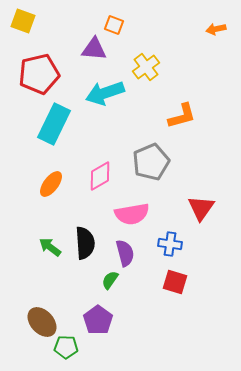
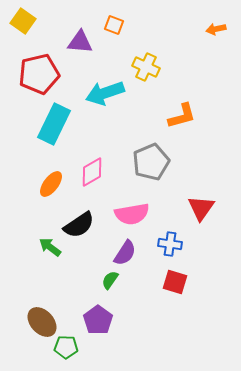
yellow square: rotated 15 degrees clockwise
purple triangle: moved 14 px left, 7 px up
yellow cross: rotated 28 degrees counterclockwise
pink diamond: moved 8 px left, 4 px up
black semicircle: moved 6 px left, 18 px up; rotated 60 degrees clockwise
purple semicircle: rotated 48 degrees clockwise
